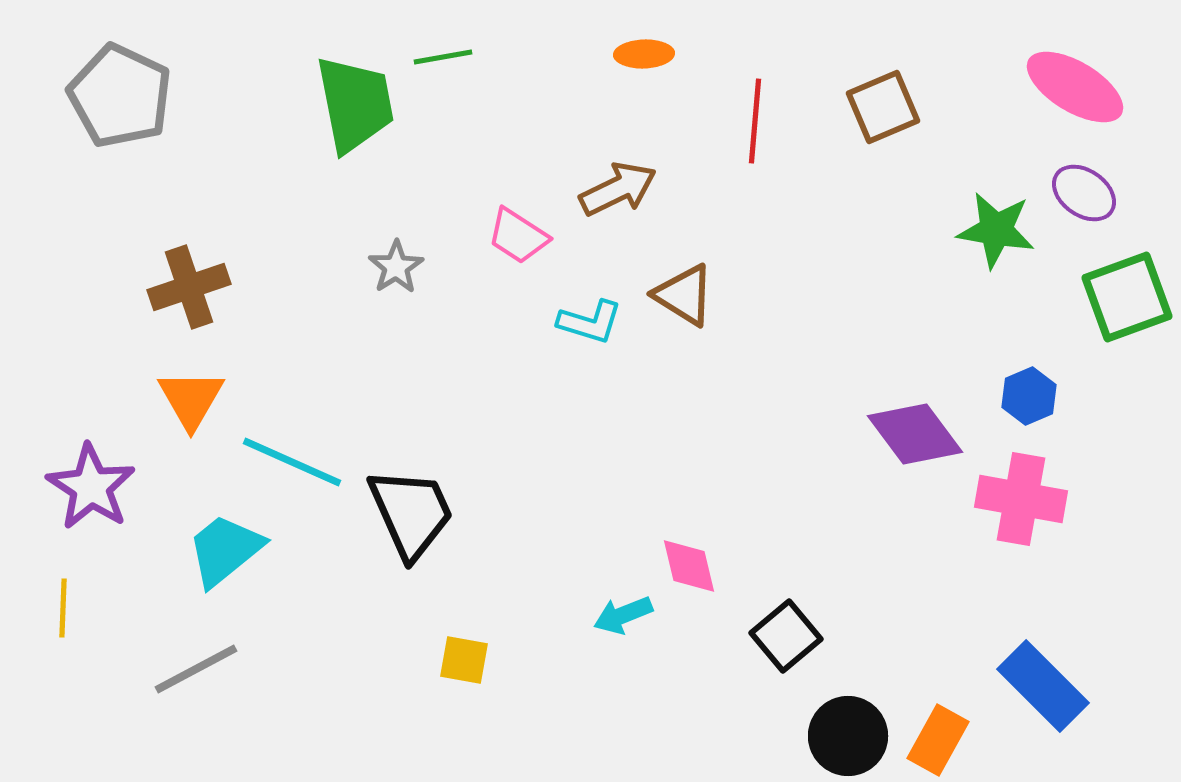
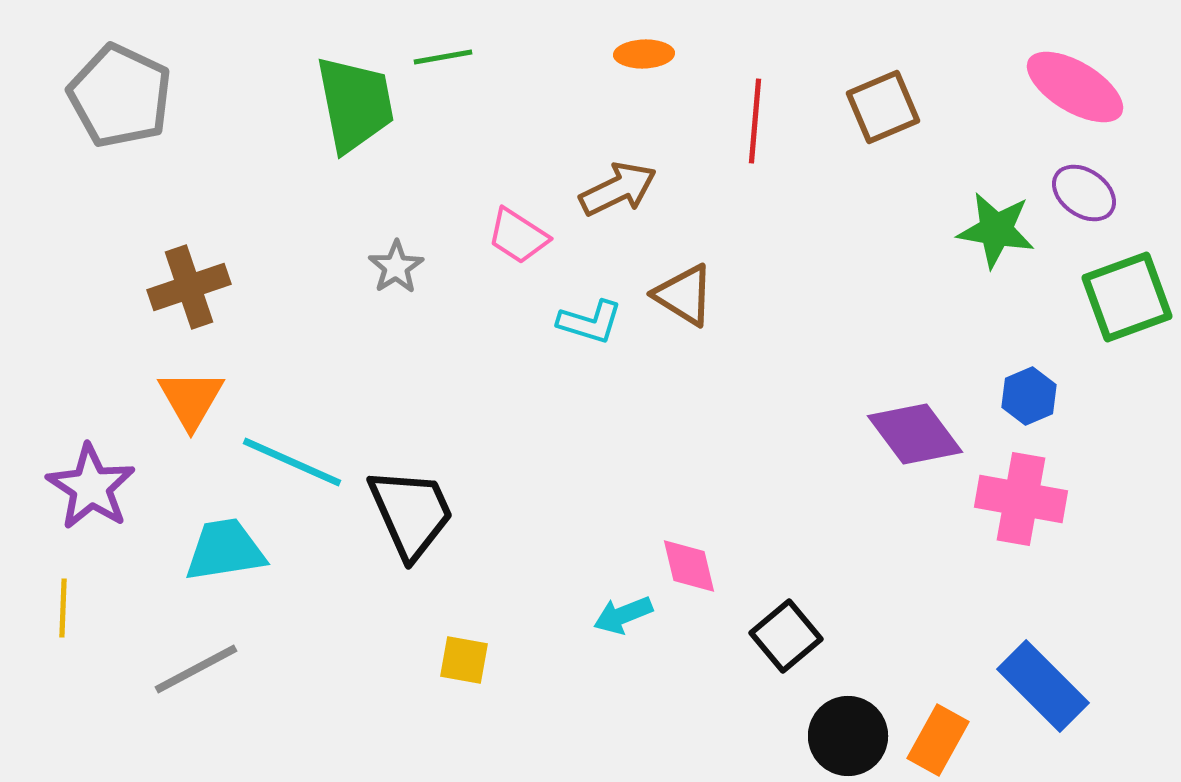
cyan trapezoid: rotated 30 degrees clockwise
